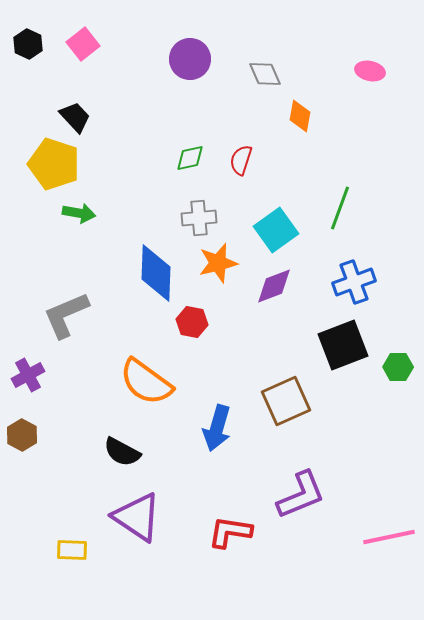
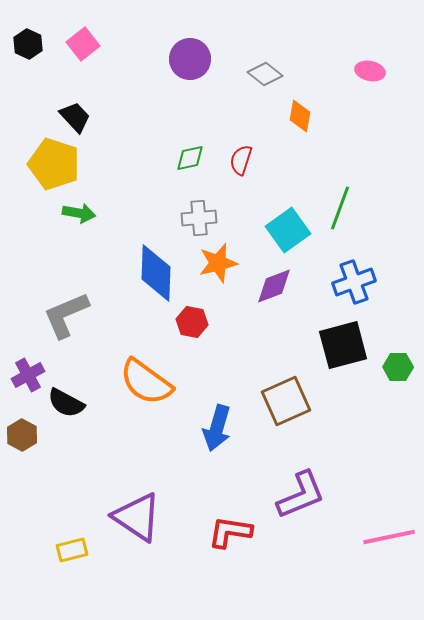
gray diamond: rotated 28 degrees counterclockwise
cyan square: moved 12 px right
black square: rotated 6 degrees clockwise
black semicircle: moved 56 px left, 49 px up
yellow rectangle: rotated 16 degrees counterclockwise
